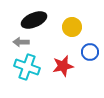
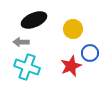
yellow circle: moved 1 px right, 2 px down
blue circle: moved 1 px down
red star: moved 8 px right; rotated 10 degrees counterclockwise
